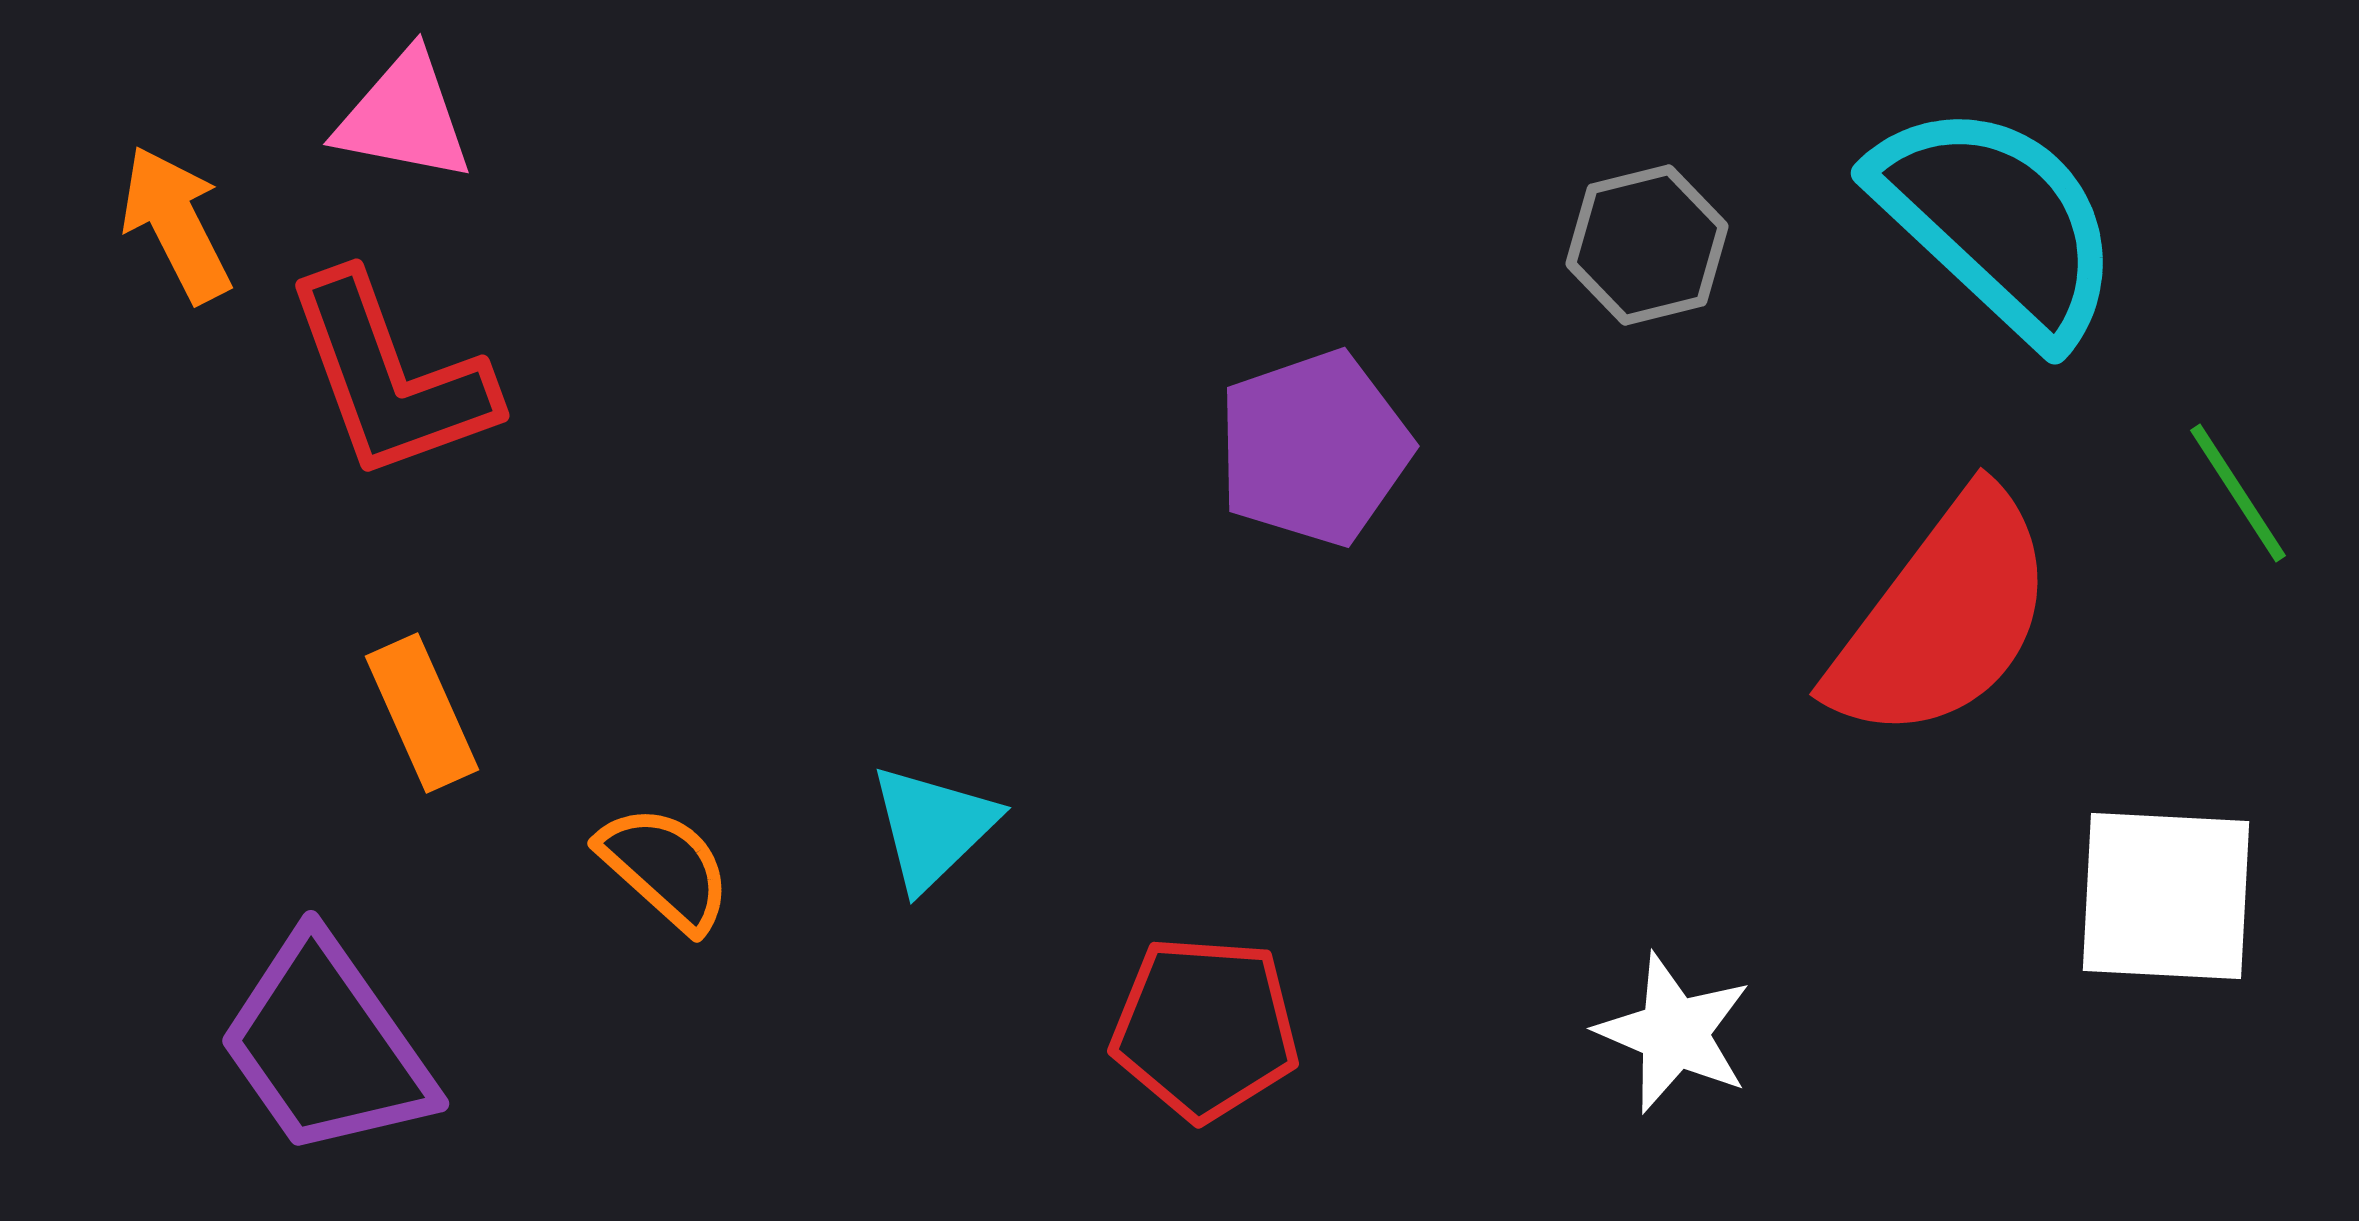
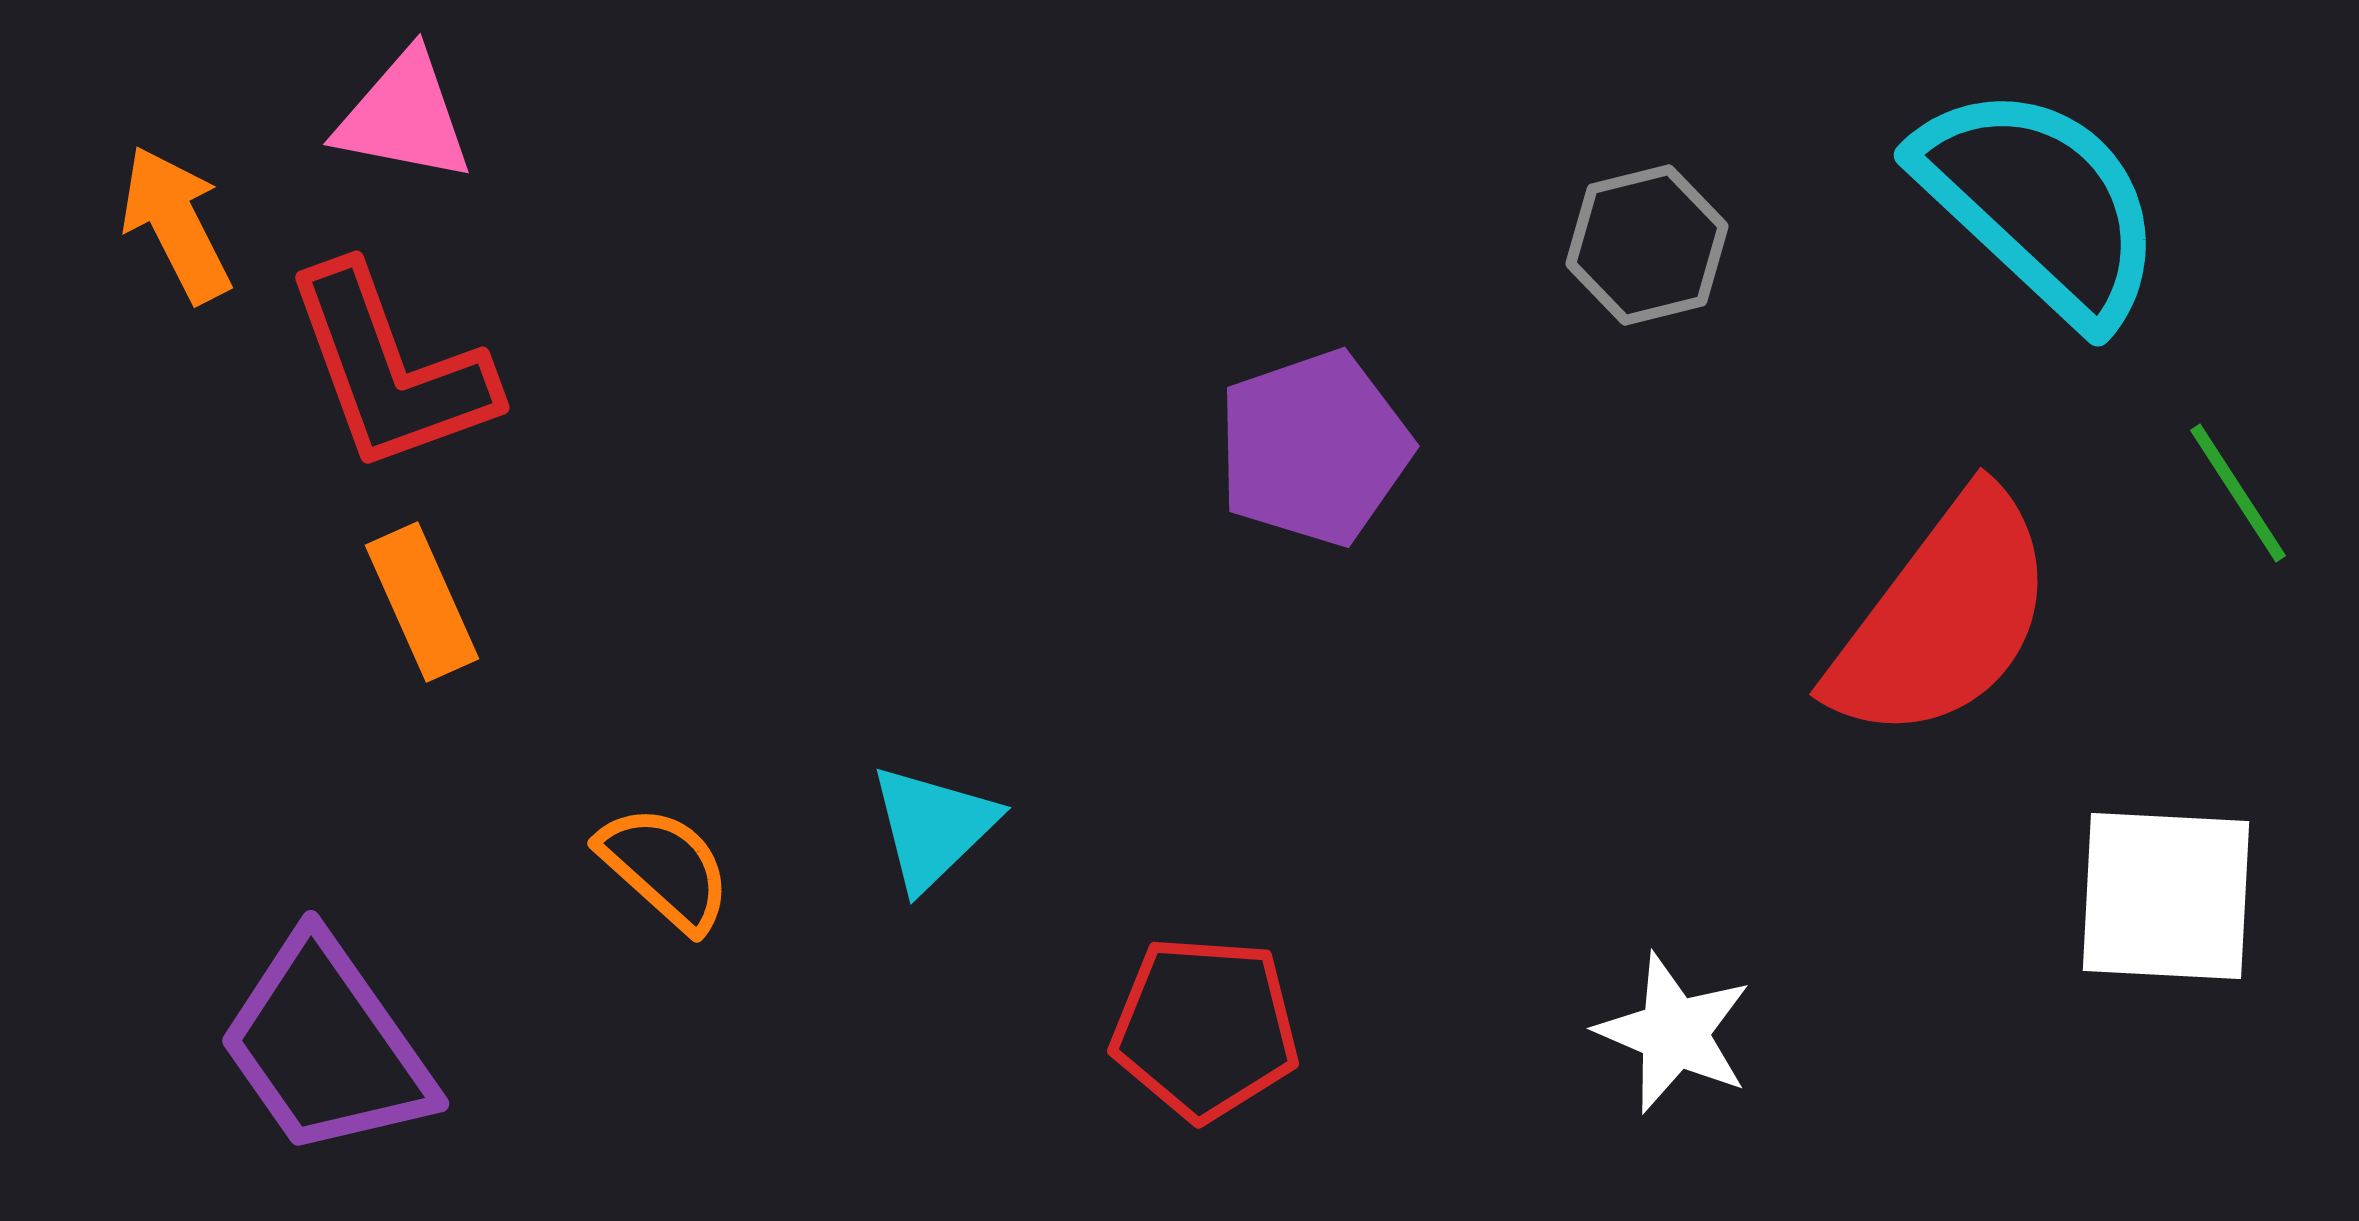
cyan semicircle: moved 43 px right, 18 px up
red L-shape: moved 8 px up
orange rectangle: moved 111 px up
